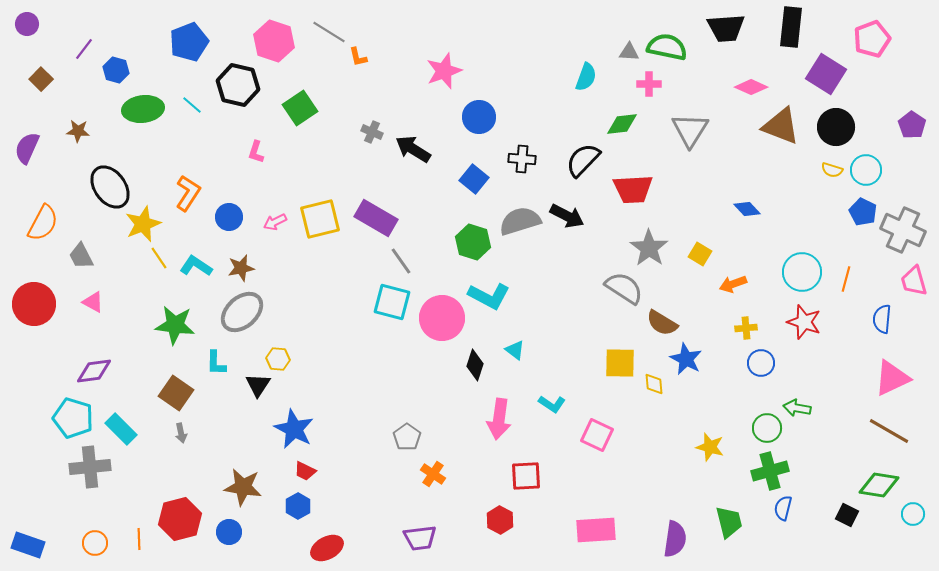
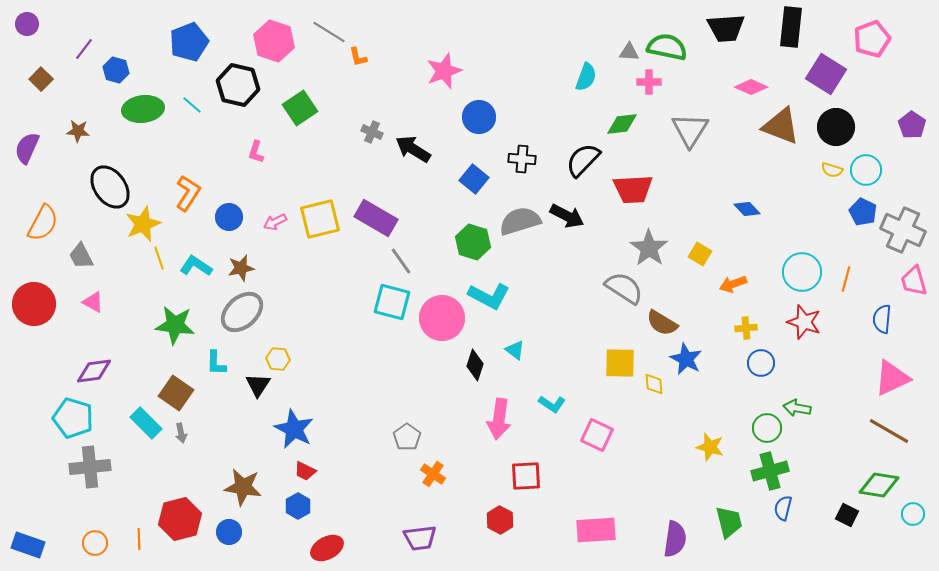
pink cross at (649, 84): moved 2 px up
yellow line at (159, 258): rotated 15 degrees clockwise
cyan rectangle at (121, 429): moved 25 px right, 6 px up
